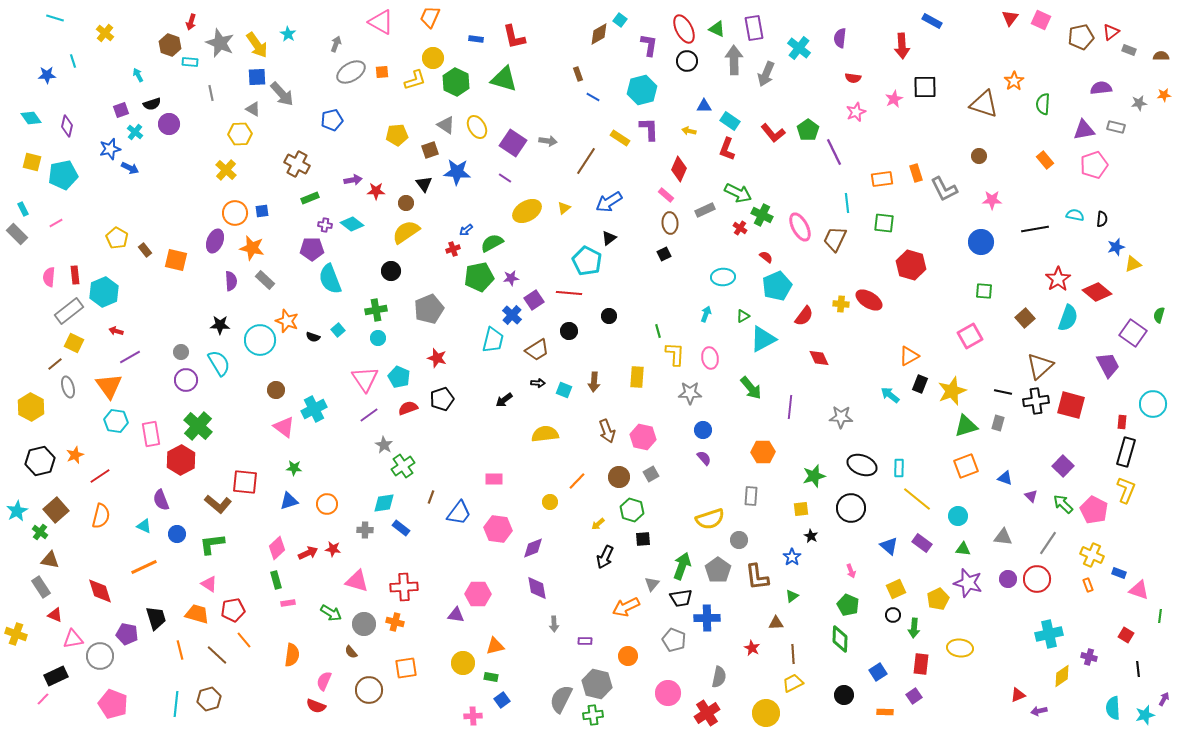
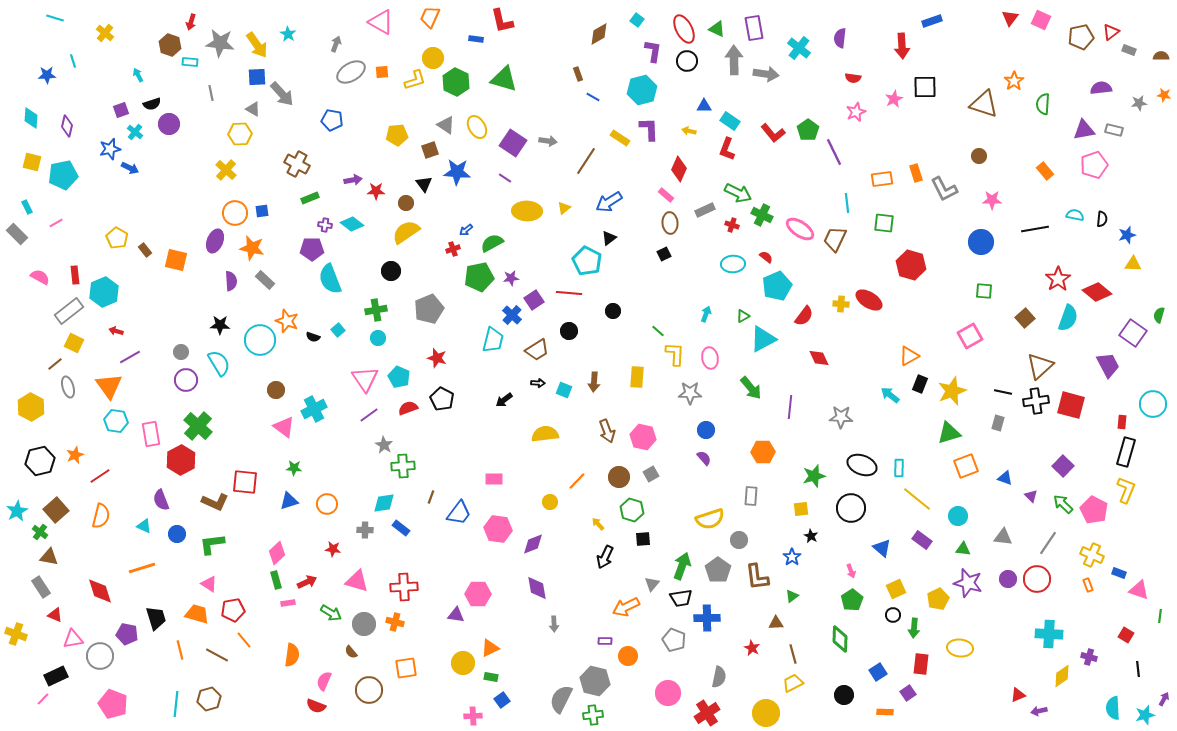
cyan square at (620, 20): moved 17 px right
blue rectangle at (932, 21): rotated 48 degrees counterclockwise
red L-shape at (514, 37): moved 12 px left, 16 px up
gray star at (220, 43): rotated 16 degrees counterclockwise
purple L-shape at (649, 45): moved 4 px right, 6 px down
gray arrow at (766, 74): rotated 105 degrees counterclockwise
orange star at (1164, 95): rotated 16 degrees clockwise
cyan diamond at (31, 118): rotated 40 degrees clockwise
blue pentagon at (332, 120): rotated 25 degrees clockwise
gray rectangle at (1116, 127): moved 2 px left, 3 px down
orange rectangle at (1045, 160): moved 11 px down
cyan rectangle at (23, 209): moved 4 px right, 2 px up
yellow ellipse at (527, 211): rotated 32 degrees clockwise
pink ellipse at (800, 227): moved 2 px down; rotated 28 degrees counterclockwise
red cross at (740, 228): moved 8 px left, 3 px up; rotated 16 degrees counterclockwise
blue star at (1116, 247): moved 11 px right, 12 px up
yellow triangle at (1133, 264): rotated 24 degrees clockwise
pink semicircle at (49, 277): moved 9 px left; rotated 114 degrees clockwise
cyan ellipse at (723, 277): moved 10 px right, 13 px up
black circle at (609, 316): moved 4 px right, 5 px up
green line at (658, 331): rotated 32 degrees counterclockwise
black pentagon at (442, 399): rotated 25 degrees counterclockwise
green triangle at (966, 426): moved 17 px left, 7 px down
blue circle at (703, 430): moved 3 px right
green cross at (403, 466): rotated 30 degrees clockwise
brown L-shape at (218, 504): moved 3 px left, 2 px up; rotated 16 degrees counterclockwise
yellow arrow at (598, 524): rotated 88 degrees clockwise
purple rectangle at (922, 543): moved 3 px up
blue triangle at (889, 546): moved 7 px left, 2 px down
pink diamond at (277, 548): moved 5 px down
purple diamond at (533, 548): moved 4 px up
red arrow at (308, 553): moved 1 px left, 29 px down
brown triangle at (50, 560): moved 1 px left, 3 px up
orange line at (144, 567): moved 2 px left, 1 px down; rotated 8 degrees clockwise
green pentagon at (848, 605): moved 4 px right, 5 px up; rotated 15 degrees clockwise
cyan cross at (1049, 634): rotated 16 degrees clockwise
purple rectangle at (585, 641): moved 20 px right
orange triangle at (495, 646): moved 5 px left, 2 px down; rotated 12 degrees counterclockwise
brown line at (793, 654): rotated 12 degrees counterclockwise
brown line at (217, 655): rotated 15 degrees counterclockwise
gray hexagon at (597, 684): moved 2 px left, 3 px up
purple square at (914, 696): moved 6 px left, 3 px up
